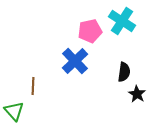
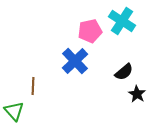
black semicircle: rotated 42 degrees clockwise
